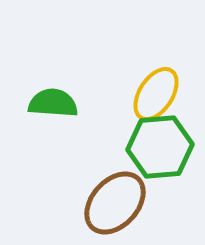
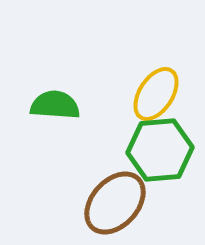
green semicircle: moved 2 px right, 2 px down
green hexagon: moved 3 px down
